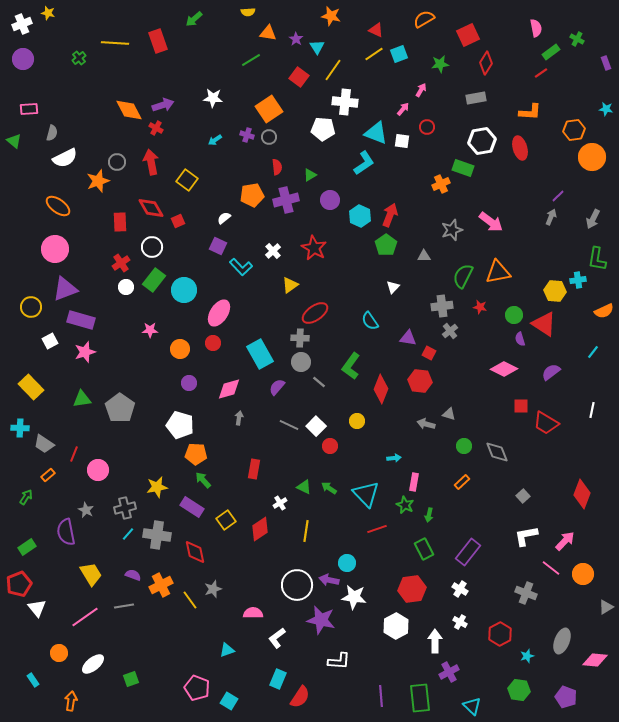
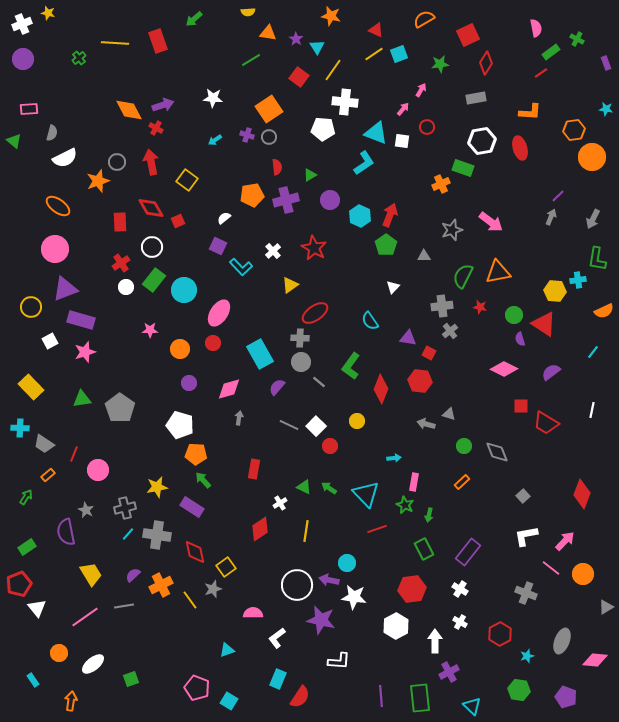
yellow square at (226, 520): moved 47 px down
purple semicircle at (133, 575): rotated 63 degrees counterclockwise
